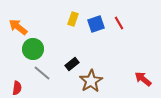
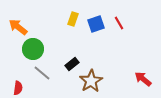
red semicircle: moved 1 px right
